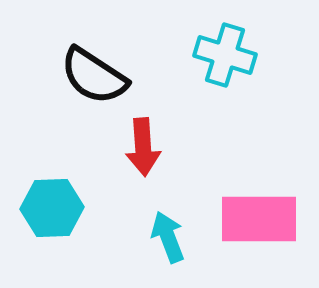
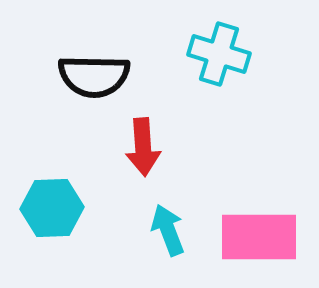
cyan cross: moved 6 px left, 1 px up
black semicircle: rotated 32 degrees counterclockwise
pink rectangle: moved 18 px down
cyan arrow: moved 7 px up
